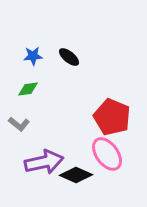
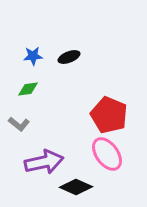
black ellipse: rotated 60 degrees counterclockwise
red pentagon: moved 3 px left, 2 px up
black diamond: moved 12 px down
